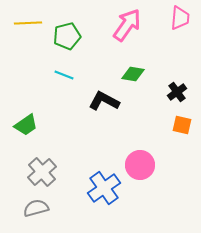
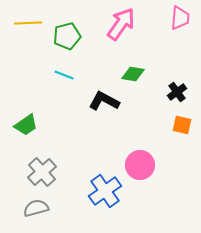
pink arrow: moved 6 px left, 1 px up
blue cross: moved 1 px right, 3 px down
